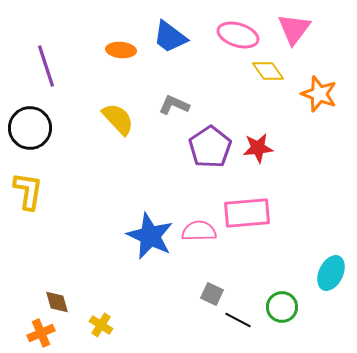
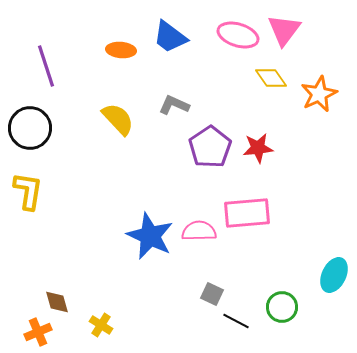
pink triangle: moved 10 px left, 1 px down
yellow diamond: moved 3 px right, 7 px down
orange star: rotated 27 degrees clockwise
cyan ellipse: moved 3 px right, 2 px down
black line: moved 2 px left, 1 px down
orange cross: moved 3 px left, 1 px up
